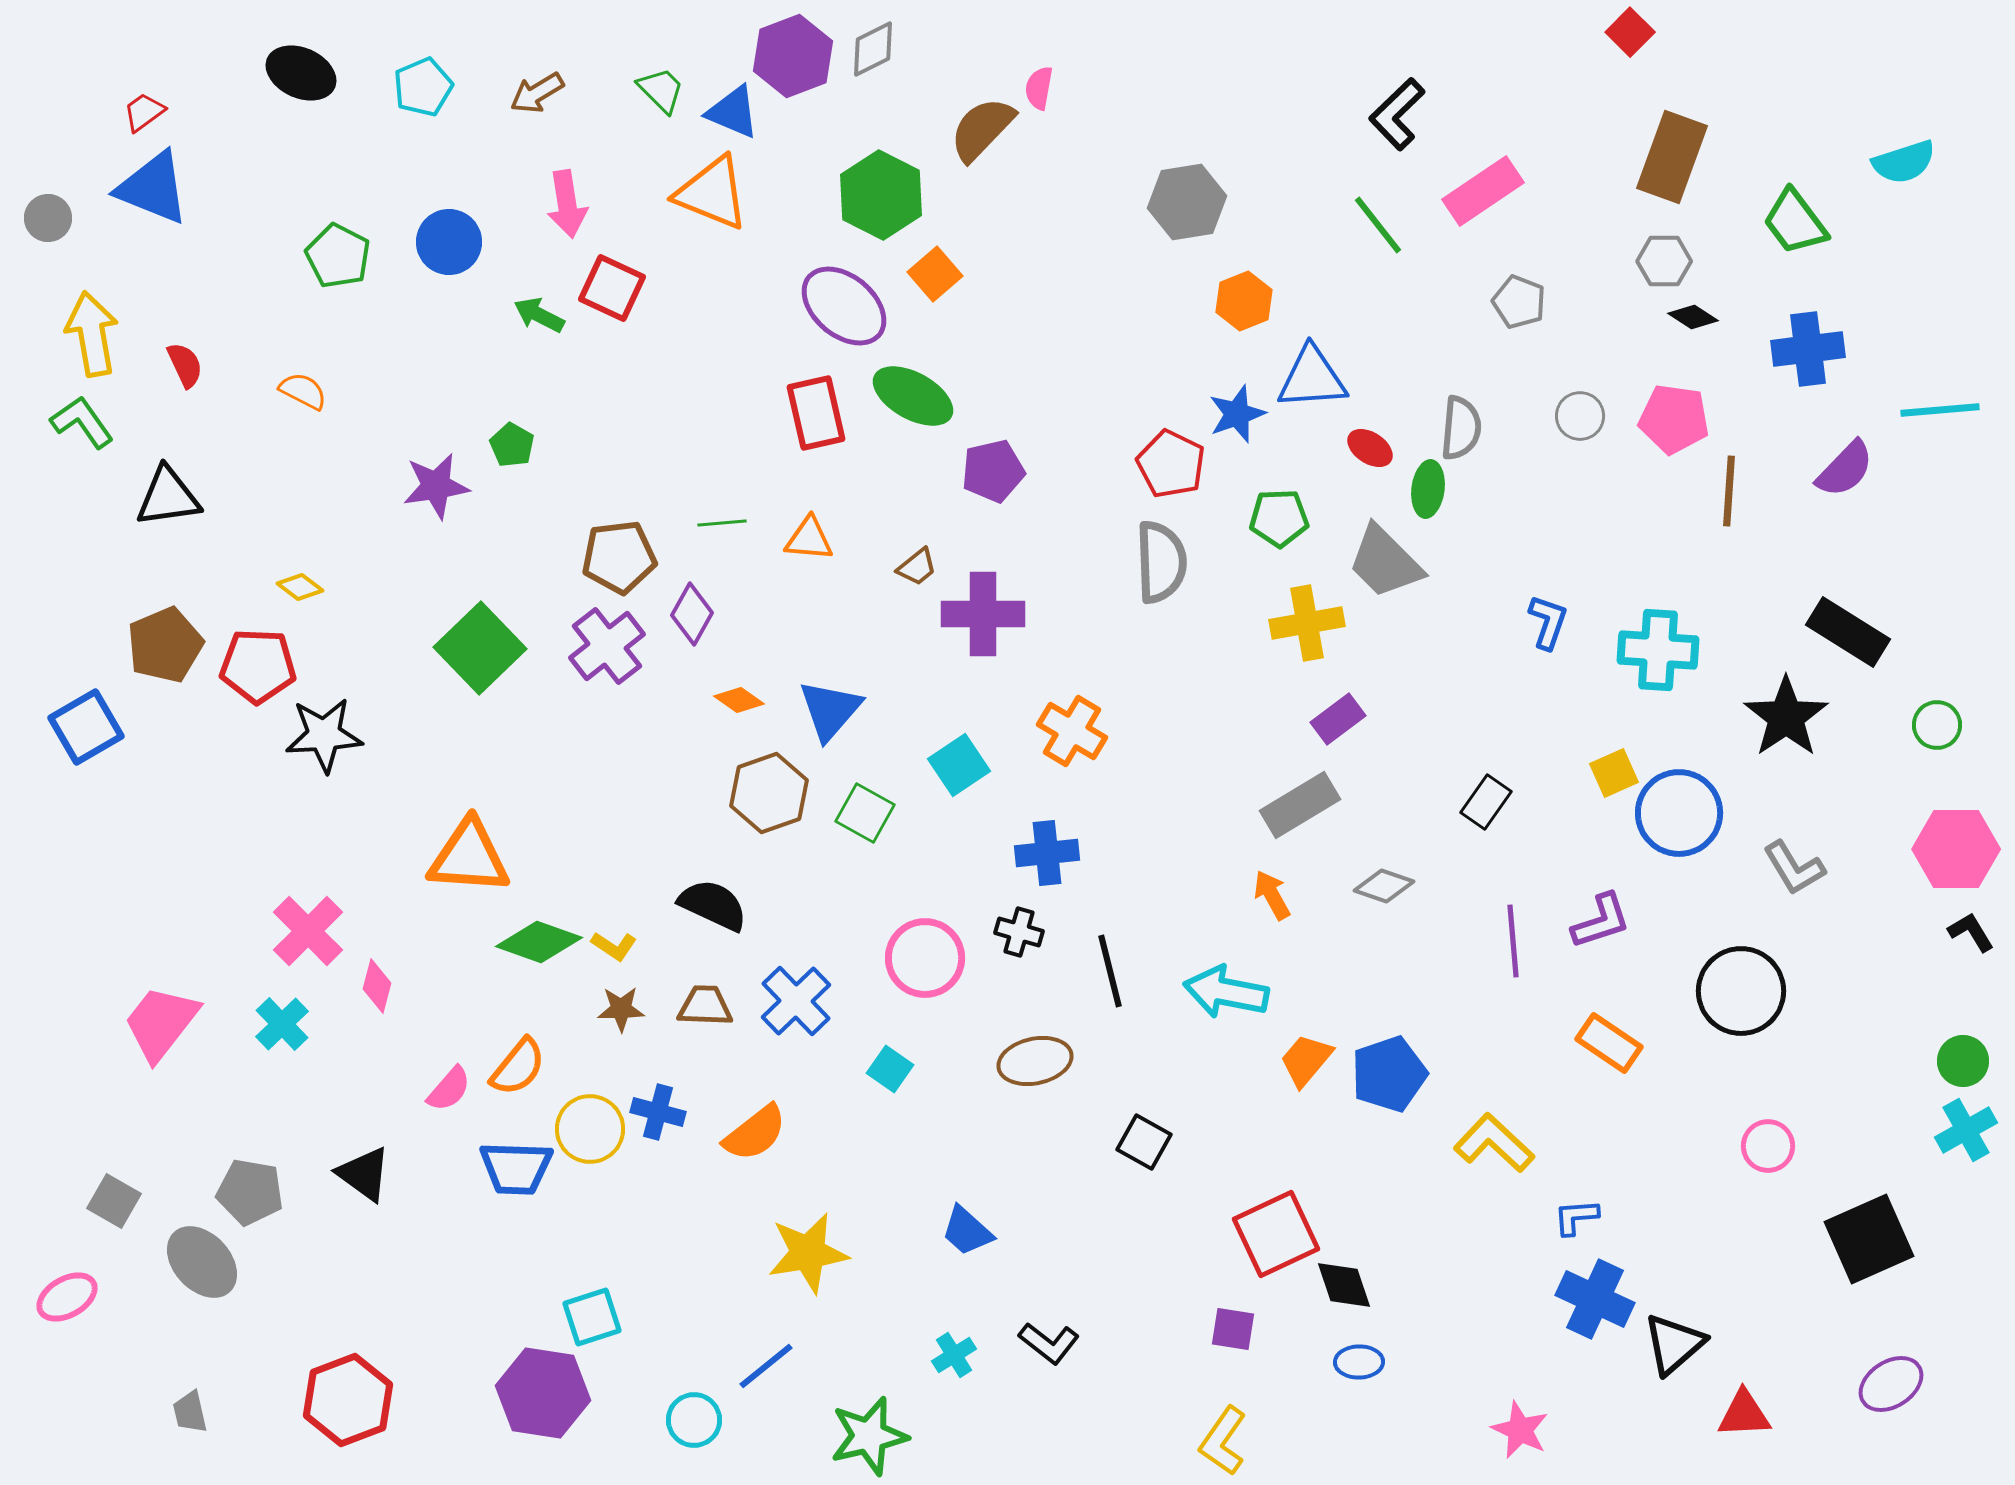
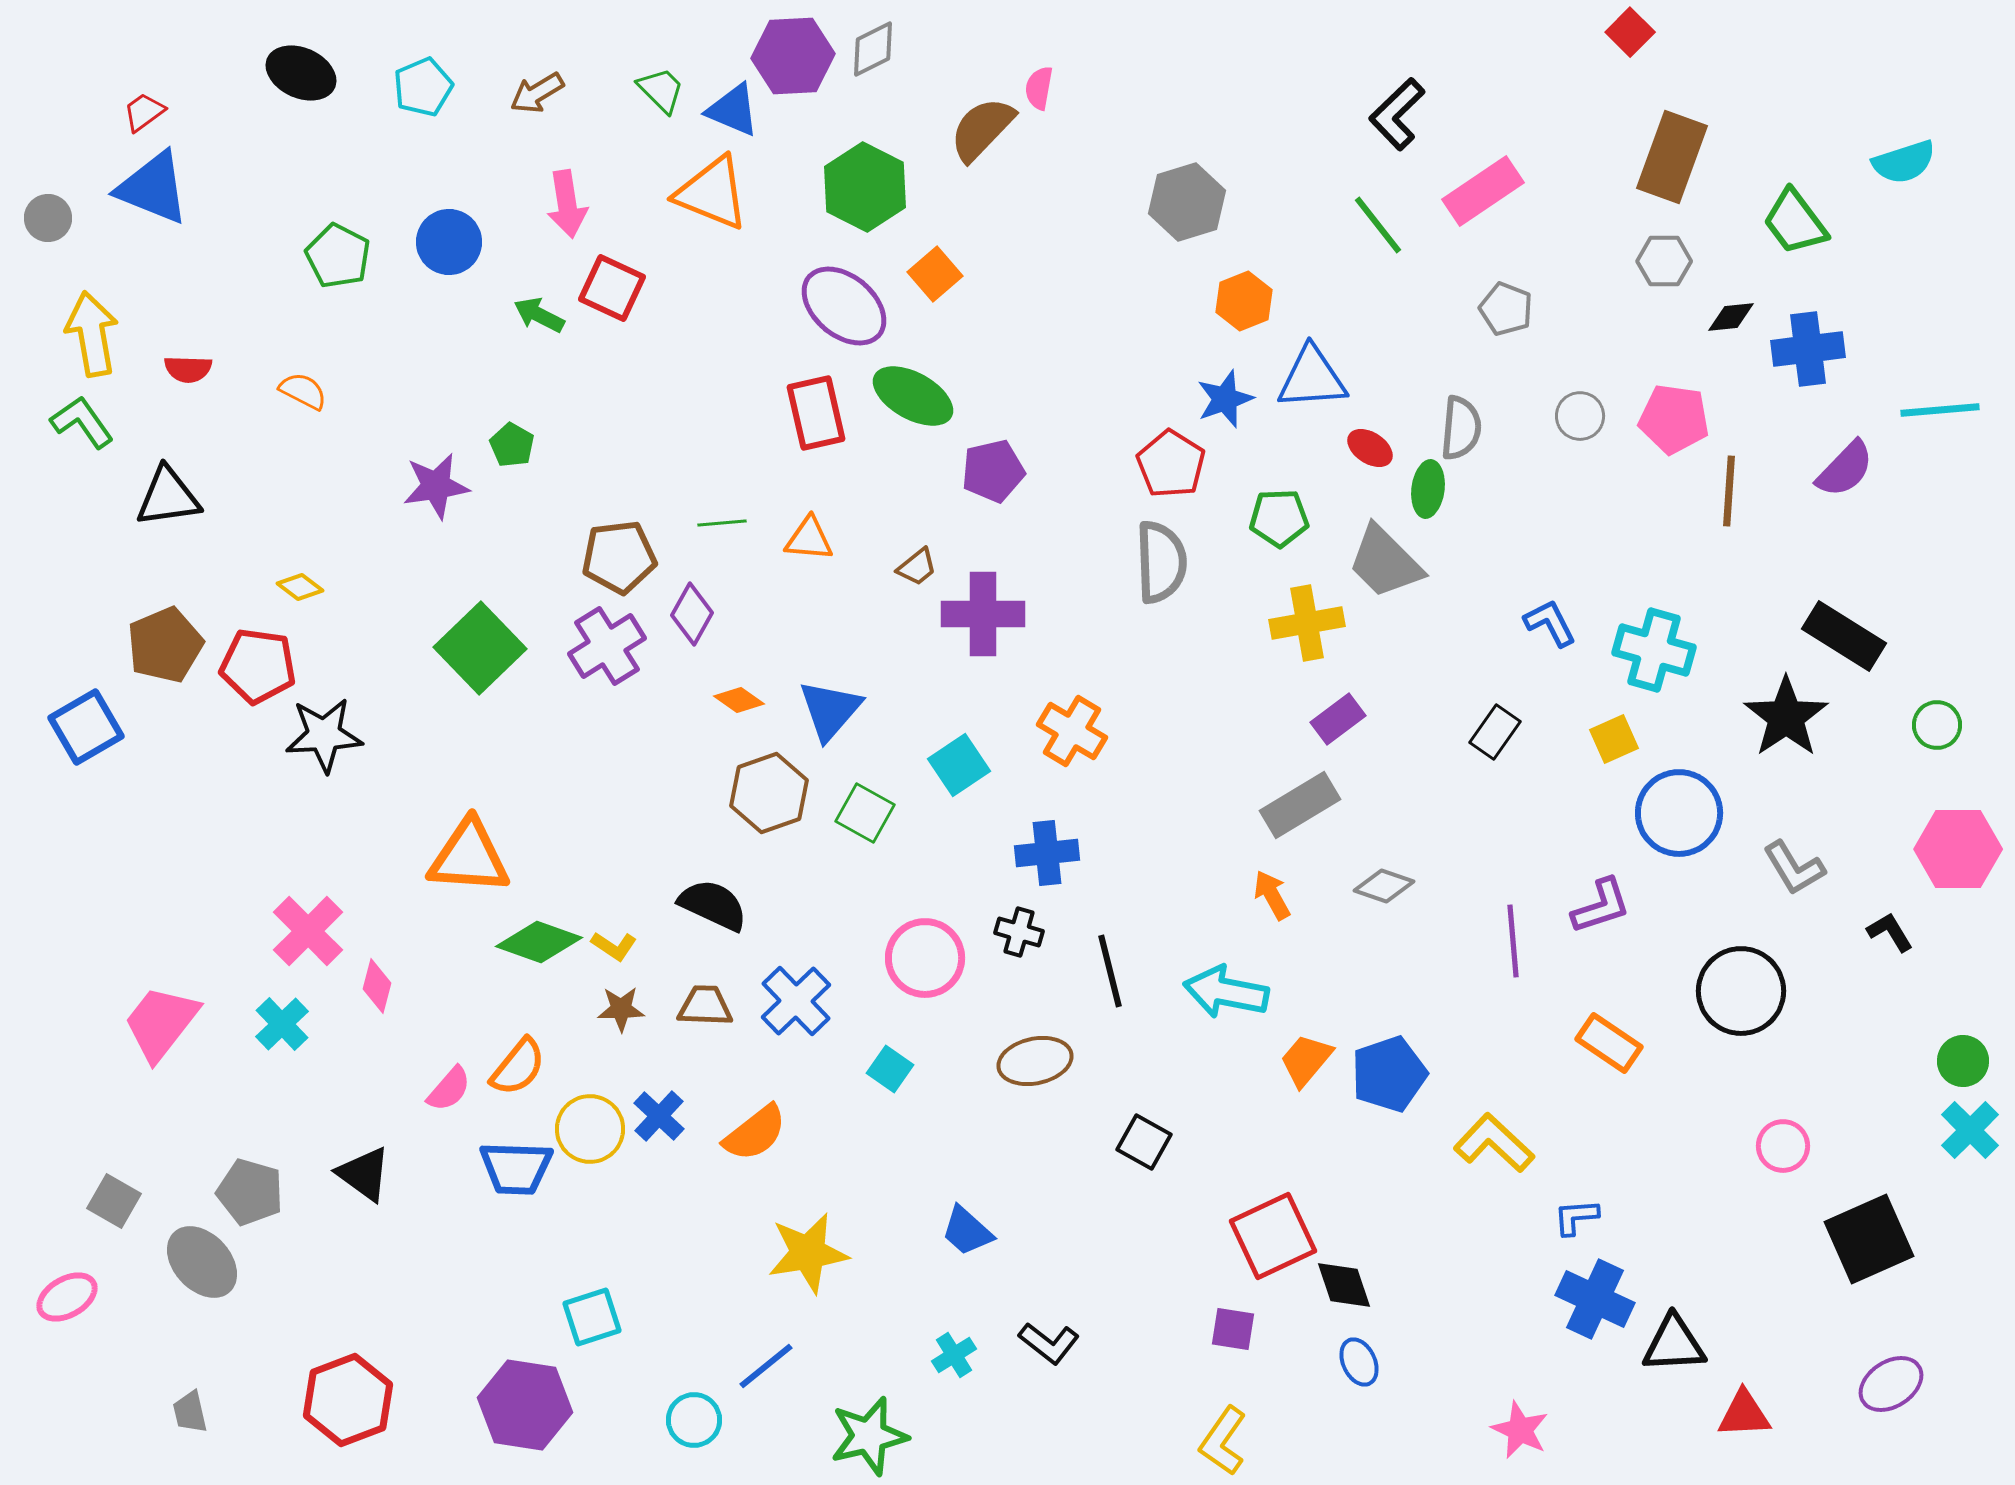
purple hexagon at (793, 56): rotated 18 degrees clockwise
blue triangle at (733, 112): moved 2 px up
green hexagon at (881, 195): moved 16 px left, 8 px up
gray hexagon at (1187, 202): rotated 8 degrees counterclockwise
gray pentagon at (1519, 302): moved 13 px left, 7 px down
black diamond at (1693, 317): moved 38 px right; rotated 39 degrees counterclockwise
red semicircle at (185, 365): moved 3 px right, 4 px down; rotated 117 degrees clockwise
blue star at (1237, 414): moved 12 px left, 15 px up
red pentagon at (1171, 464): rotated 6 degrees clockwise
blue L-shape at (1548, 622): moved 2 px right, 1 px down; rotated 46 degrees counterclockwise
black rectangle at (1848, 632): moved 4 px left, 4 px down
purple cross at (607, 646): rotated 6 degrees clockwise
cyan cross at (1658, 650): moved 4 px left; rotated 12 degrees clockwise
red pentagon at (258, 666): rotated 6 degrees clockwise
yellow square at (1614, 773): moved 34 px up
black rectangle at (1486, 802): moved 9 px right, 70 px up
pink hexagon at (1956, 849): moved 2 px right
purple L-shape at (1601, 921): moved 15 px up
black L-shape at (1971, 932): moved 81 px left
blue cross at (658, 1112): moved 1 px right, 4 px down; rotated 28 degrees clockwise
cyan cross at (1966, 1130): moved 4 px right; rotated 16 degrees counterclockwise
pink circle at (1768, 1146): moved 15 px right
gray pentagon at (250, 1192): rotated 6 degrees clockwise
red square at (1276, 1234): moved 3 px left, 2 px down
black triangle at (1674, 1344): rotated 38 degrees clockwise
blue ellipse at (1359, 1362): rotated 66 degrees clockwise
purple hexagon at (543, 1393): moved 18 px left, 12 px down
